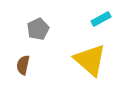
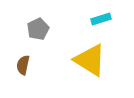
cyan rectangle: rotated 12 degrees clockwise
yellow triangle: rotated 9 degrees counterclockwise
